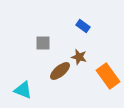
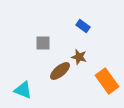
orange rectangle: moved 1 px left, 5 px down
